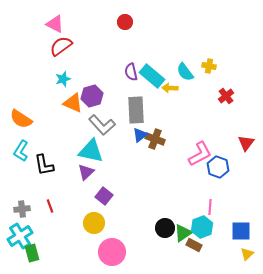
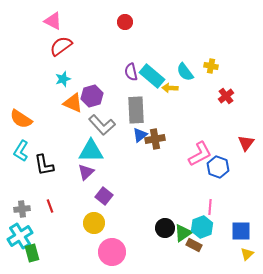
pink triangle: moved 2 px left, 3 px up
yellow cross: moved 2 px right
brown cross: rotated 30 degrees counterclockwise
cyan triangle: rotated 12 degrees counterclockwise
